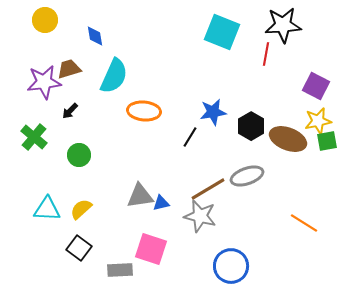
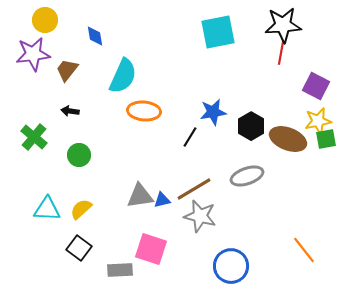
cyan square: moved 4 px left; rotated 33 degrees counterclockwise
red line: moved 15 px right, 1 px up
brown trapezoid: moved 2 px left, 1 px down; rotated 35 degrees counterclockwise
cyan semicircle: moved 9 px right
purple star: moved 11 px left, 28 px up
black arrow: rotated 54 degrees clockwise
green square: moved 1 px left, 2 px up
brown line: moved 14 px left
blue triangle: moved 1 px right, 3 px up
orange line: moved 27 px down; rotated 20 degrees clockwise
